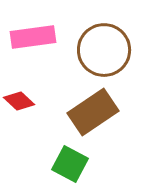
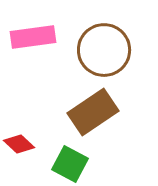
red diamond: moved 43 px down
